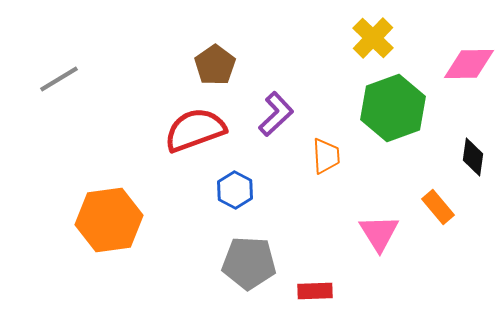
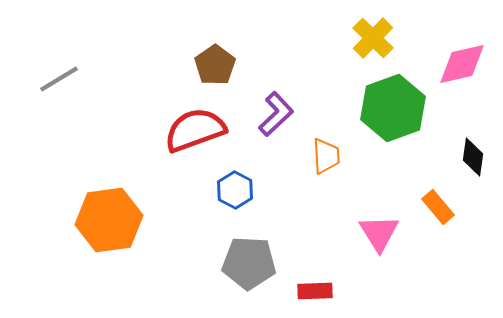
pink diamond: moved 7 px left; rotated 12 degrees counterclockwise
